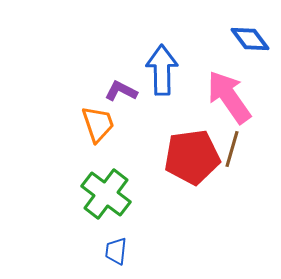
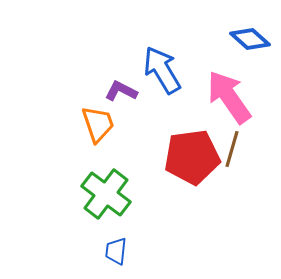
blue diamond: rotated 12 degrees counterclockwise
blue arrow: rotated 30 degrees counterclockwise
